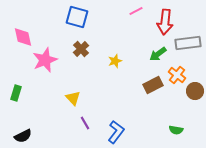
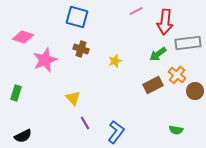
pink diamond: rotated 60 degrees counterclockwise
brown cross: rotated 28 degrees counterclockwise
